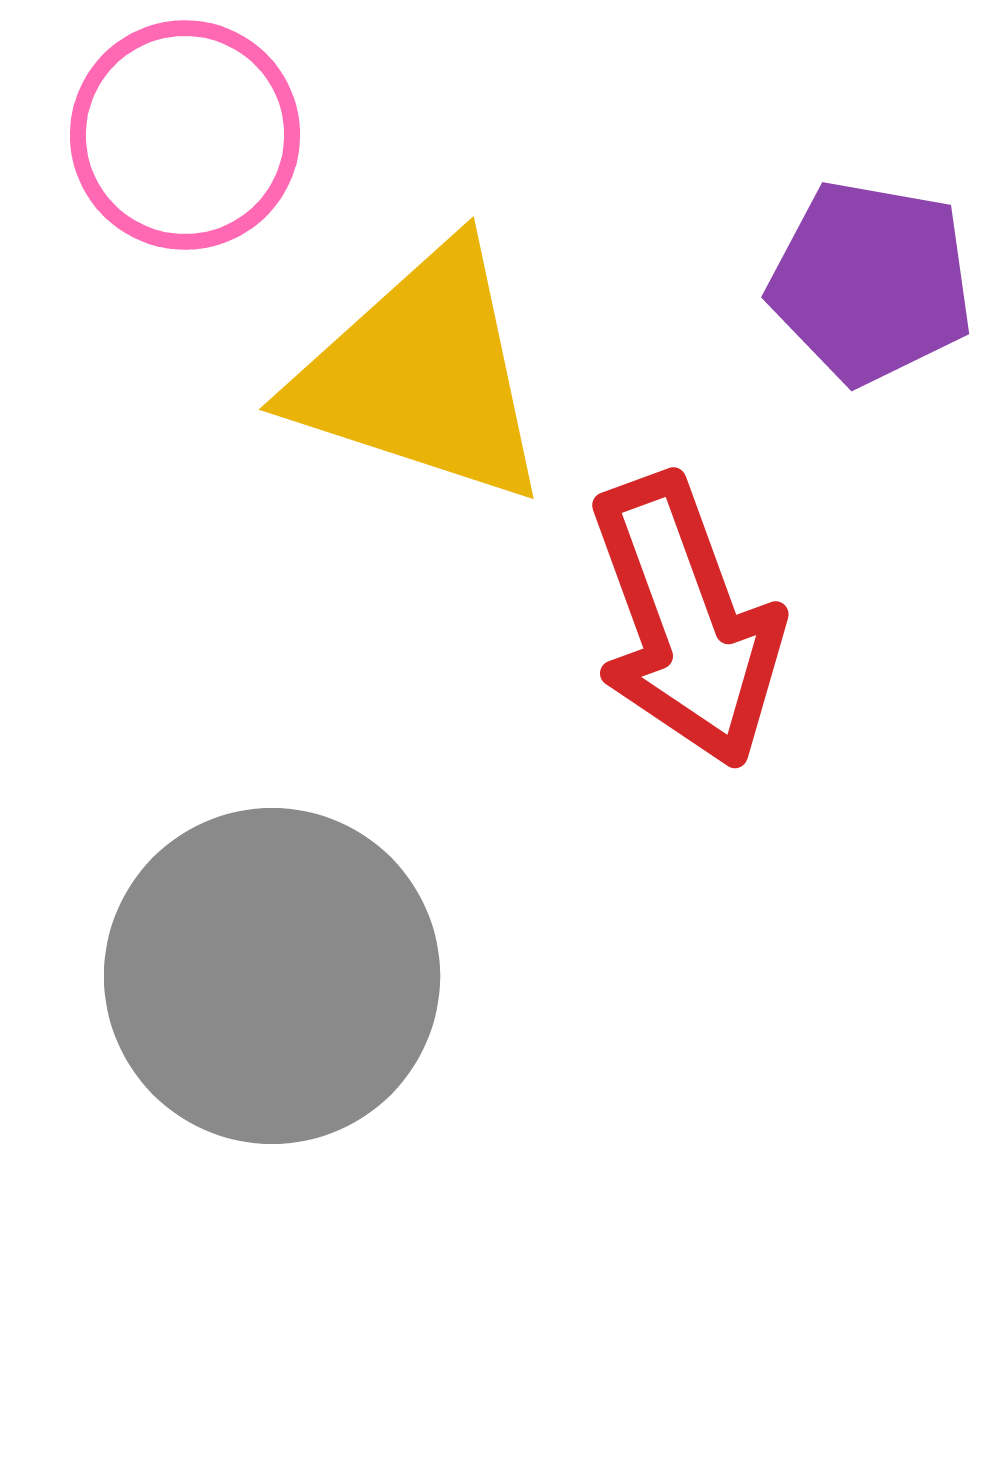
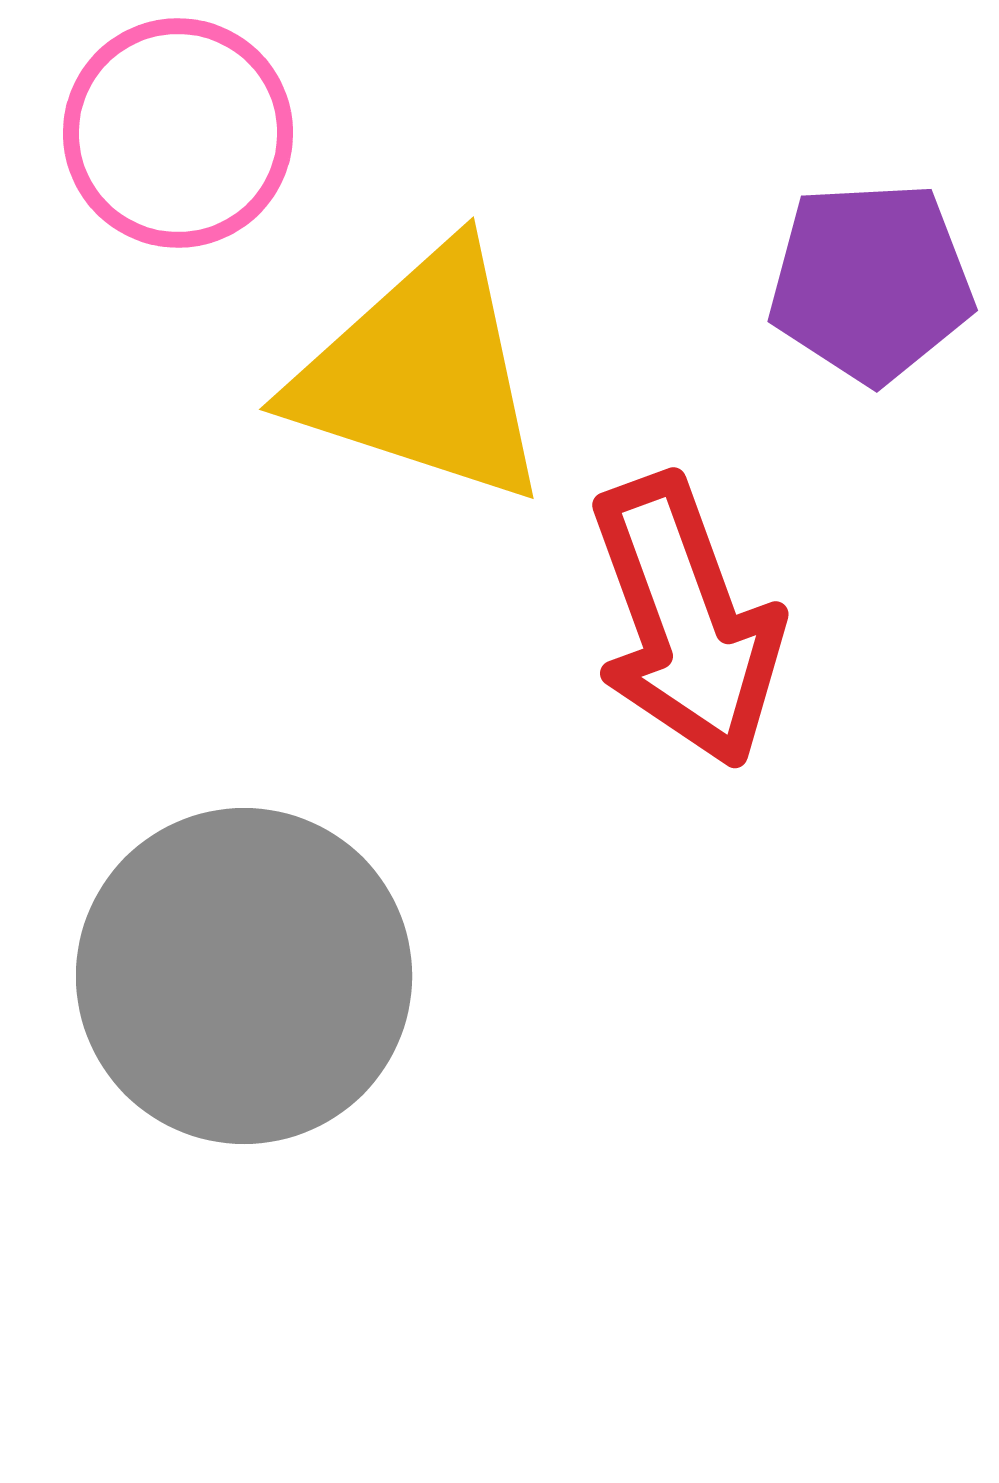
pink circle: moved 7 px left, 2 px up
purple pentagon: rotated 13 degrees counterclockwise
gray circle: moved 28 px left
